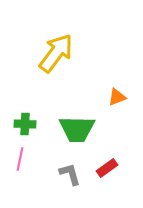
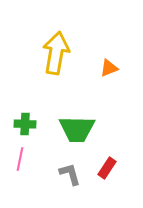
yellow arrow: rotated 27 degrees counterclockwise
orange triangle: moved 8 px left, 29 px up
red rectangle: rotated 20 degrees counterclockwise
